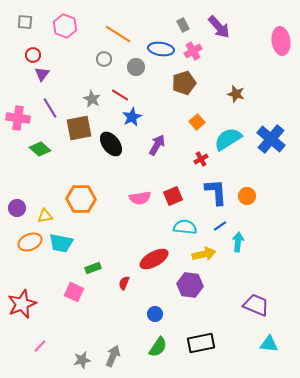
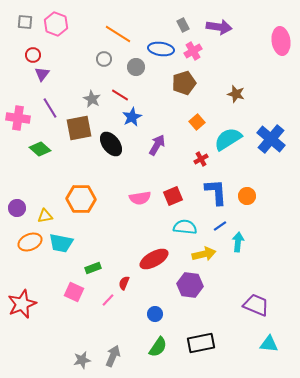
pink hexagon at (65, 26): moved 9 px left, 2 px up
purple arrow at (219, 27): rotated 40 degrees counterclockwise
pink line at (40, 346): moved 68 px right, 46 px up
